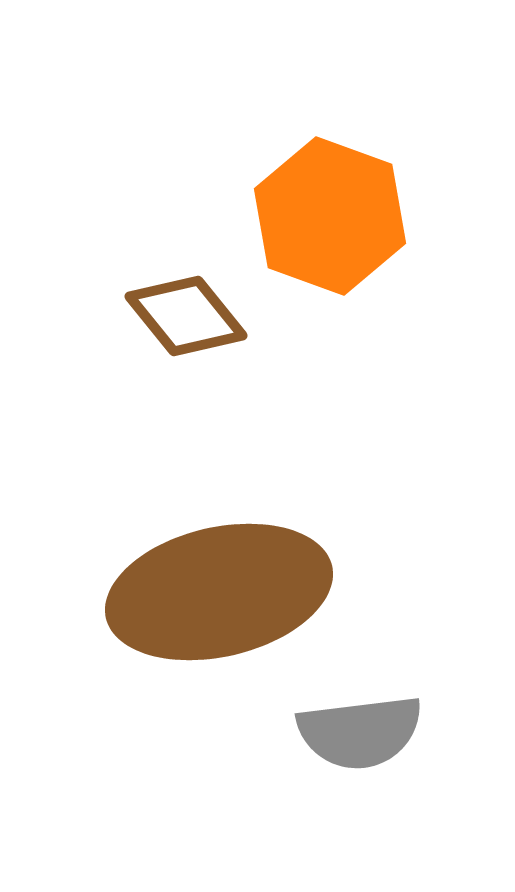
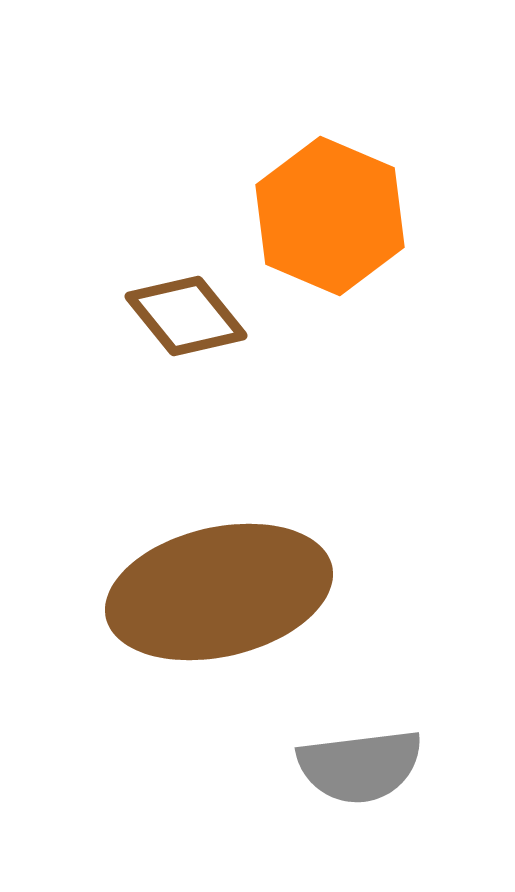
orange hexagon: rotated 3 degrees clockwise
gray semicircle: moved 34 px down
